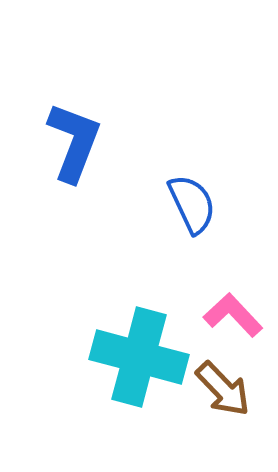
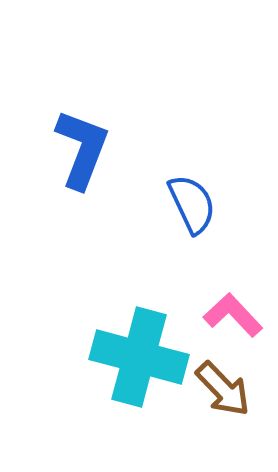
blue L-shape: moved 8 px right, 7 px down
